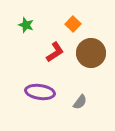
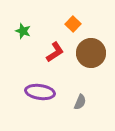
green star: moved 3 px left, 6 px down
gray semicircle: rotated 14 degrees counterclockwise
